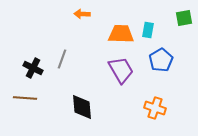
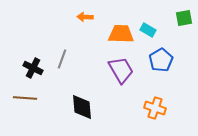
orange arrow: moved 3 px right, 3 px down
cyan rectangle: rotated 70 degrees counterclockwise
